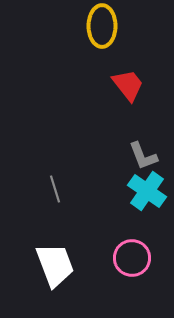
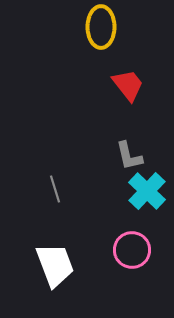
yellow ellipse: moved 1 px left, 1 px down
gray L-shape: moved 14 px left; rotated 8 degrees clockwise
cyan cross: rotated 9 degrees clockwise
pink circle: moved 8 px up
